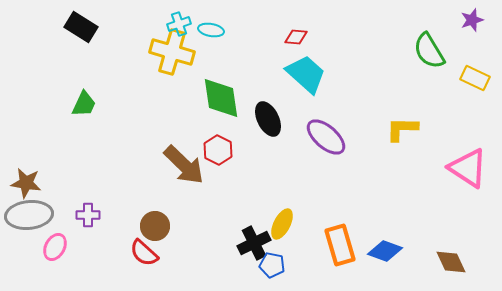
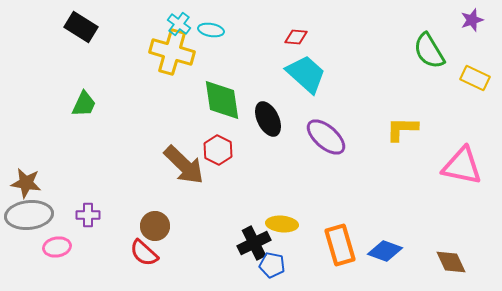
cyan cross: rotated 35 degrees counterclockwise
green diamond: moved 1 px right, 2 px down
pink triangle: moved 6 px left, 2 px up; rotated 21 degrees counterclockwise
yellow ellipse: rotated 68 degrees clockwise
pink ellipse: moved 2 px right; rotated 52 degrees clockwise
